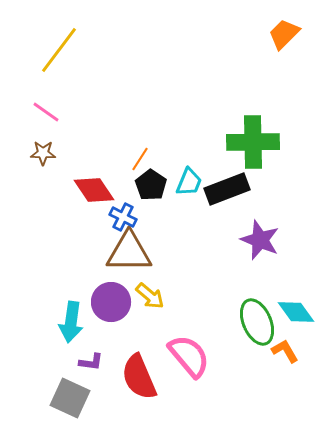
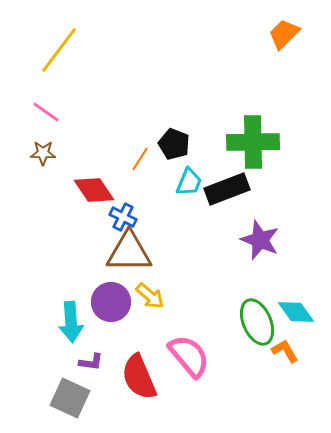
black pentagon: moved 23 px right, 41 px up; rotated 12 degrees counterclockwise
cyan arrow: rotated 12 degrees counterclockwise
